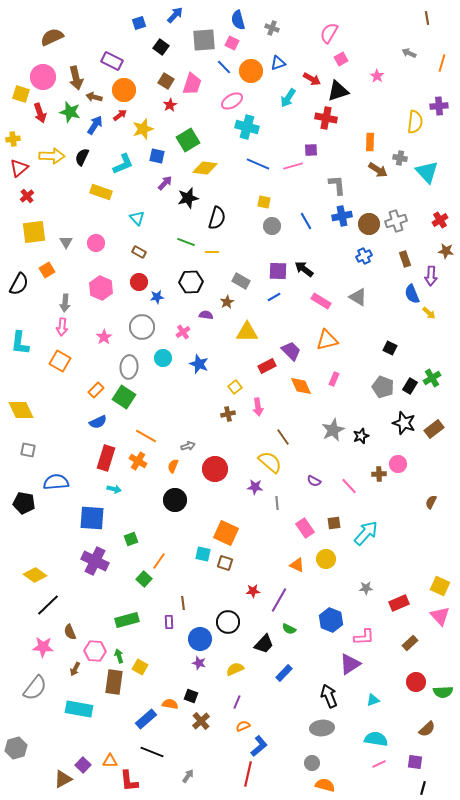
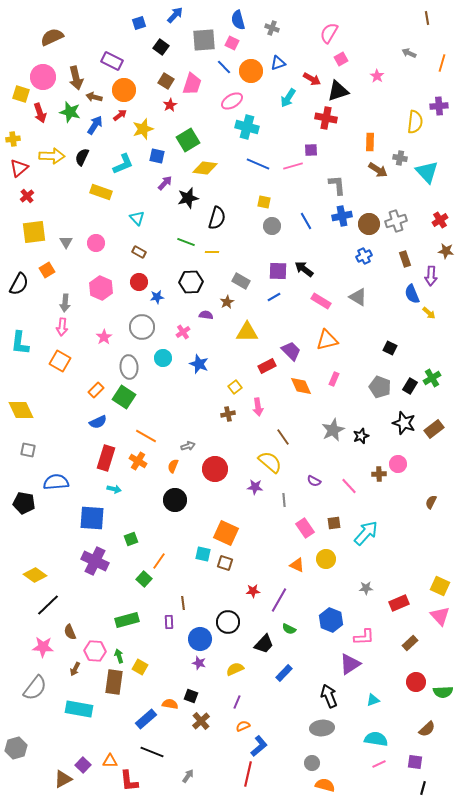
gray ellipse at (129, 367): rotated 10 degrees counterclockwise
gray pentagon at (383, 387): moved 3 px left
gray line at (277, 503): moved 7 px right, 3 px up
